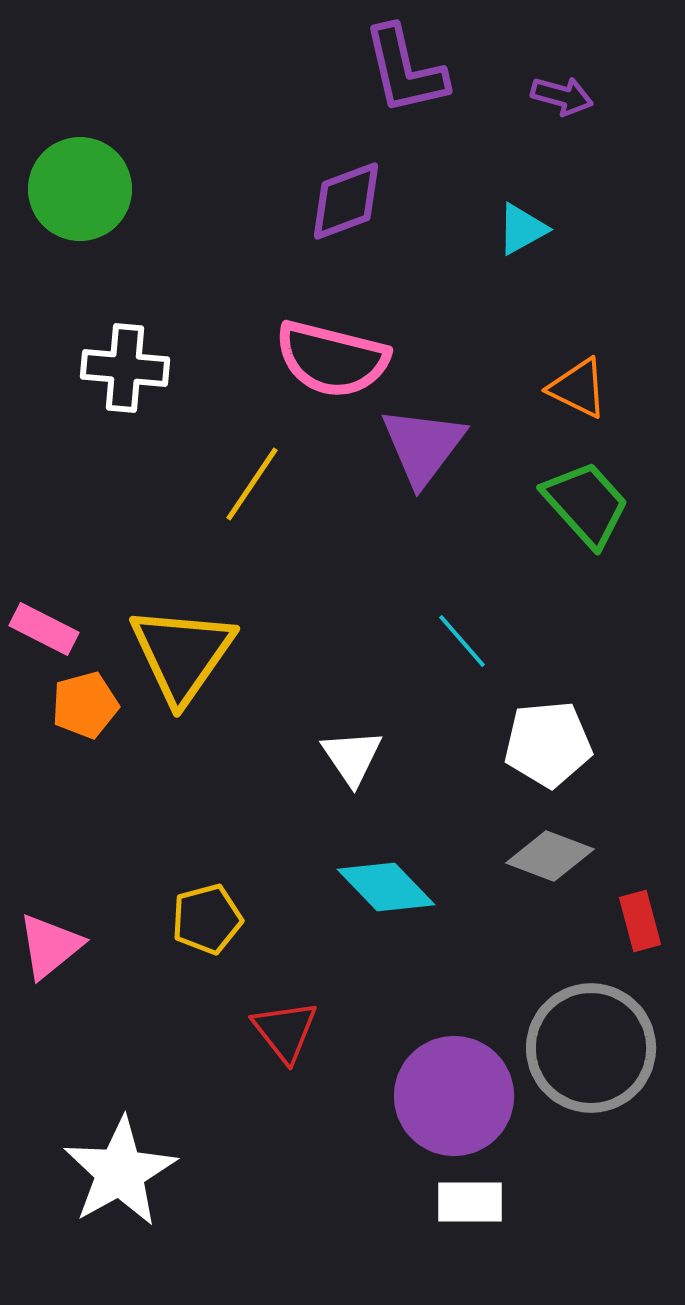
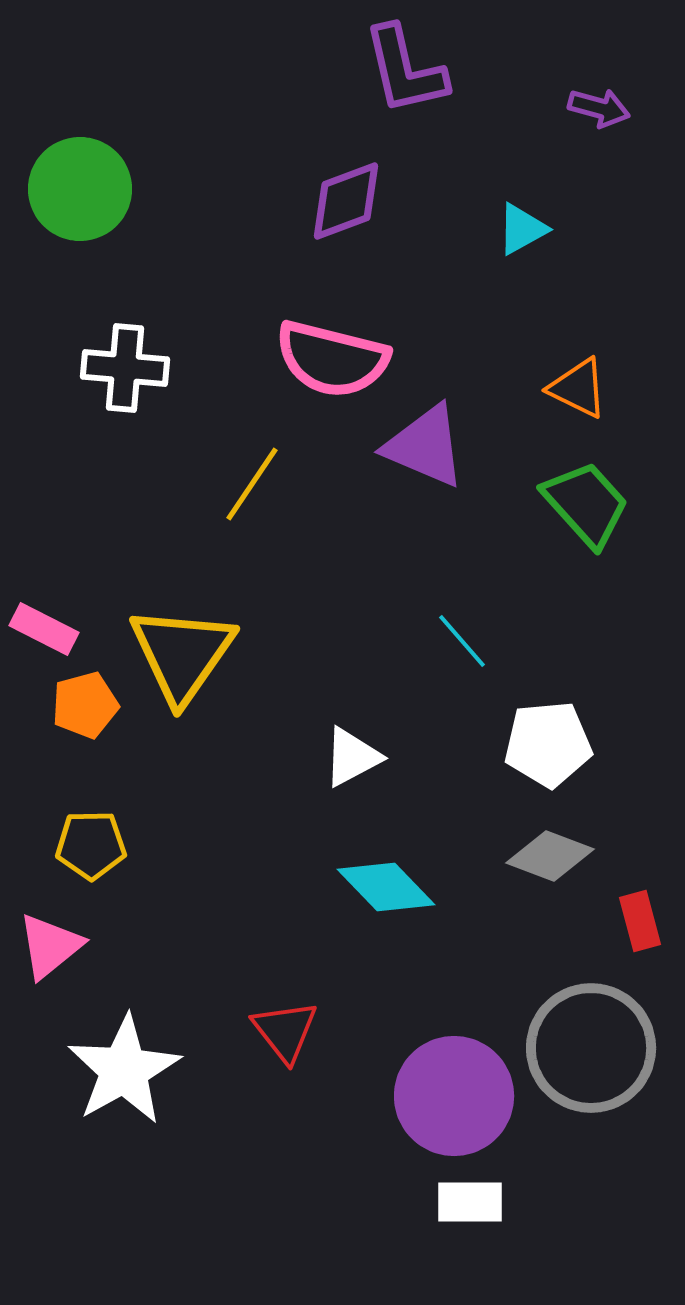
purple arrow: moved 37 px right, 12 px down
purple triangle: moved 2 px right; rotated 44 degrees counterclockwise
white triangle: rotated 36 degrees clockwise
yellow pentagon: moved 116 px left, 74 px up; rotated 14 degrees clockwise
white star: moved 4 px right, 102 px up
